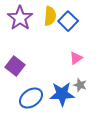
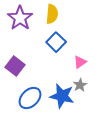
yellow semicircle: moved 2 px right, 2 px up
blue square: moved 12 px left, 21 px down
pink triangle: moved 4 px right, 4 px down
gray star: rotated 24 degrees clockwise
blue star: moved 2 px down; rotated 15 degrees clockwise
blue ellipse: moved 1 px left; rotated 10 degrees counterclockwise
